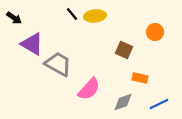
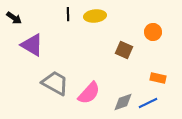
black line: moved 4 px left; rotated 40 degrees clockwise
orange circle: moved 2 px left
purple triangle: moved 1 px down
gray trapezoid: moved 3 px left, 19 px down
orange rectangle: moved 18 px right
pink semicircle: moved 4 px down
blue line: moved 11 px left, 1 px up
